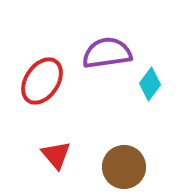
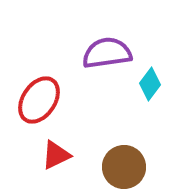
red ellipse: moved 3 px left, 19 px down
red triangle: rotated 44 degrees clockwise
